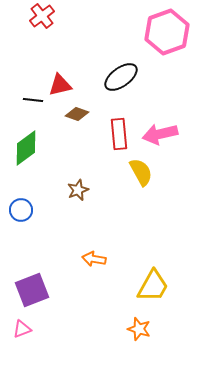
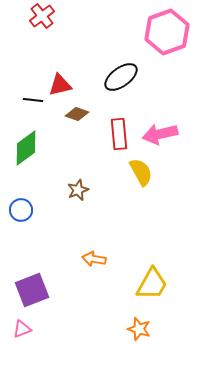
yellow trapezoid: moved 1 px left, 2 px up
